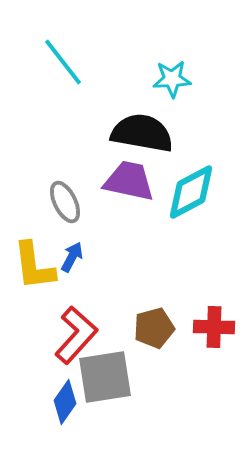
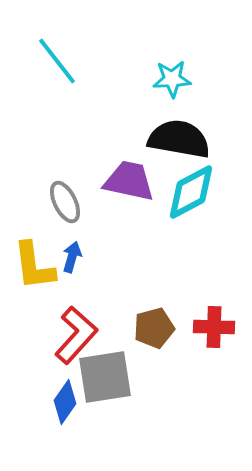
cyan line: moved 6 px left, 1 px up
black semicircle: moved 37 px right, 6 px down
blue arrow: rotated 12 degrees counterclockwise
